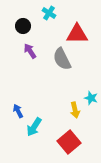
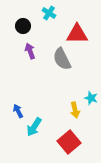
purple arrow: rotated 14 degrees clockwise
